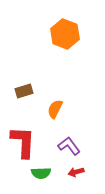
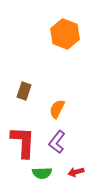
brown rectangle: rotated 54 degrees counterclockwise
orange semicircle: moved 2 px right
purple L-shape: moved 12 px left, 4 px up; rotated 105 degrees counterclockwise
green semicircle: moved 1 px right
